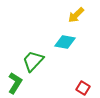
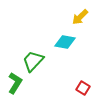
yellow arrow: moved 4 px right, 2 px down
